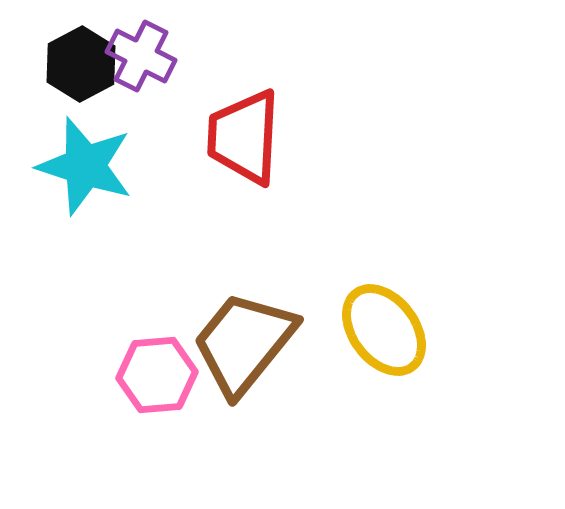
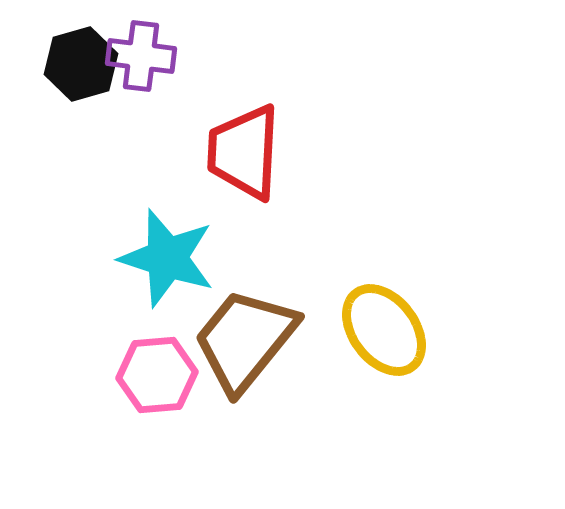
purple cross: rotated 20 degrees counterclockwise
black hexagon: rotated 12 degrees clockwise
red trapezoid: moved 15 px down
cyan star: moved 82 px right, 92 px down
brown trapezoid: moved 1 px right, 3 px up
